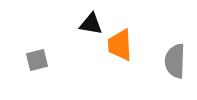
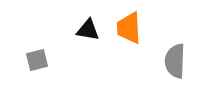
black triangle: moved 3 px left, 6 px down
orange trapezoid: moved 9 px right, 17 px up
